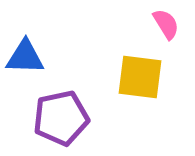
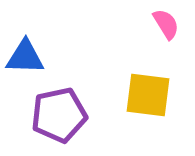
yellow square: moved 8 px right, 18 px down
purple pentagon: moved 2 px left, 3 px up
